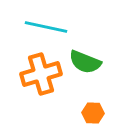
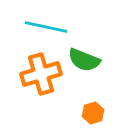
green semicircle: moved 1 px left, 2 px up
orange hexagon: rotated 20 degrees counterclockwise
